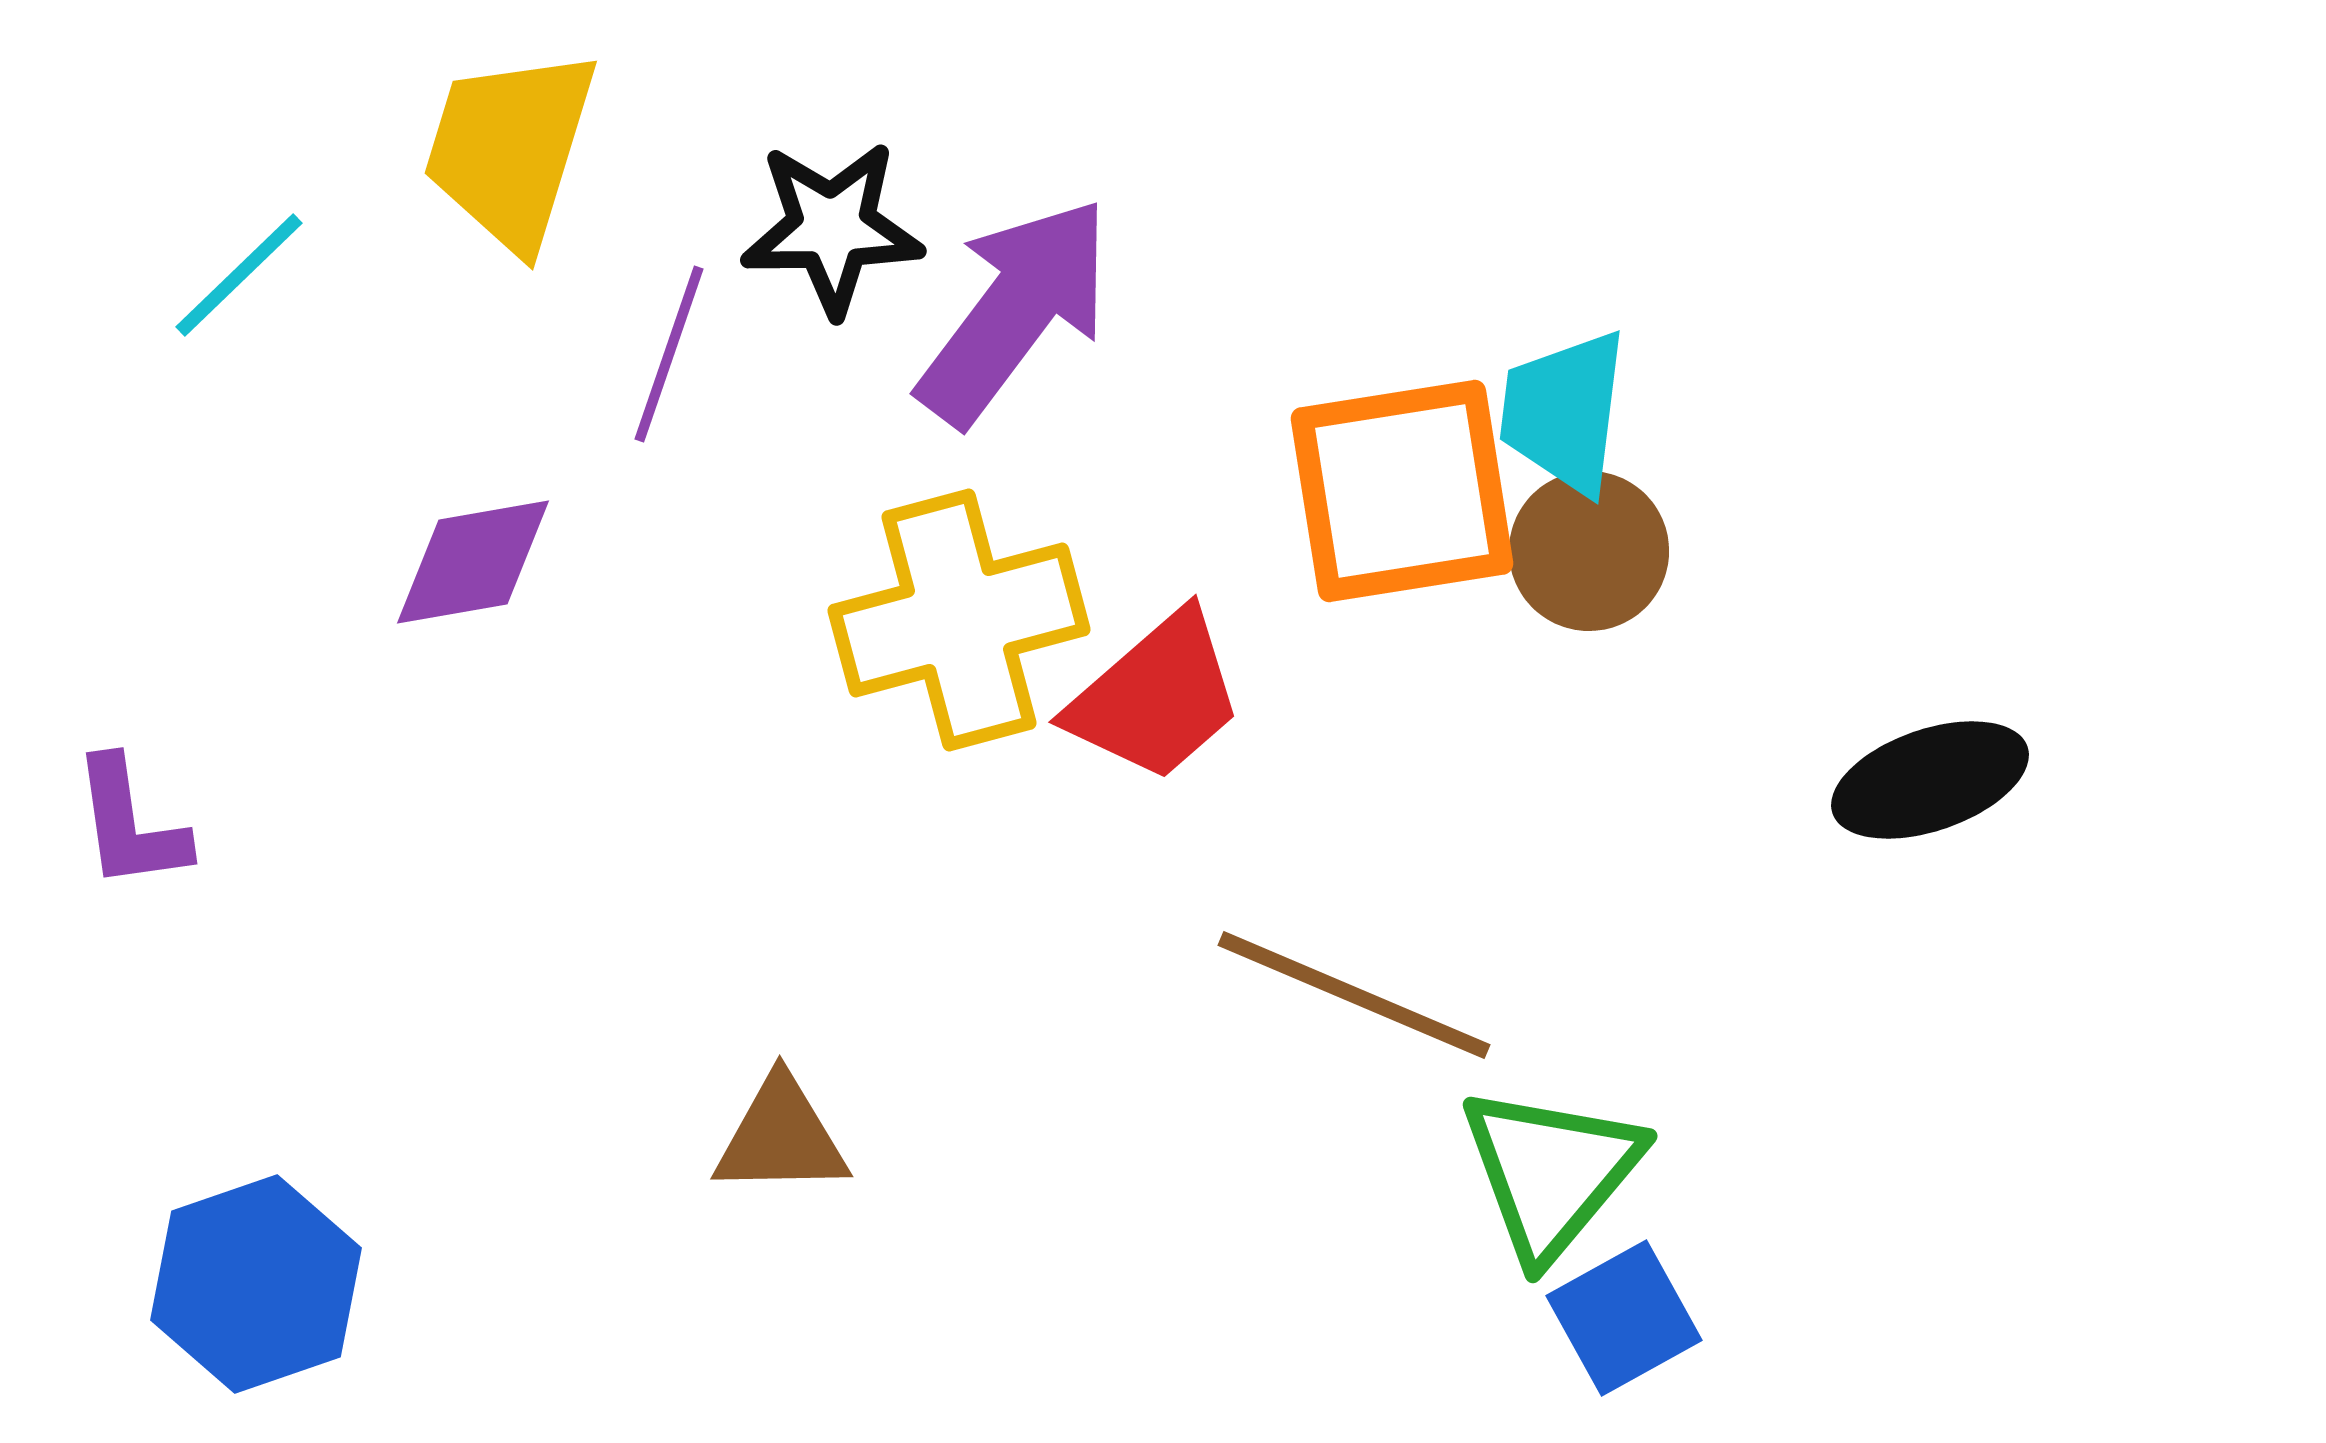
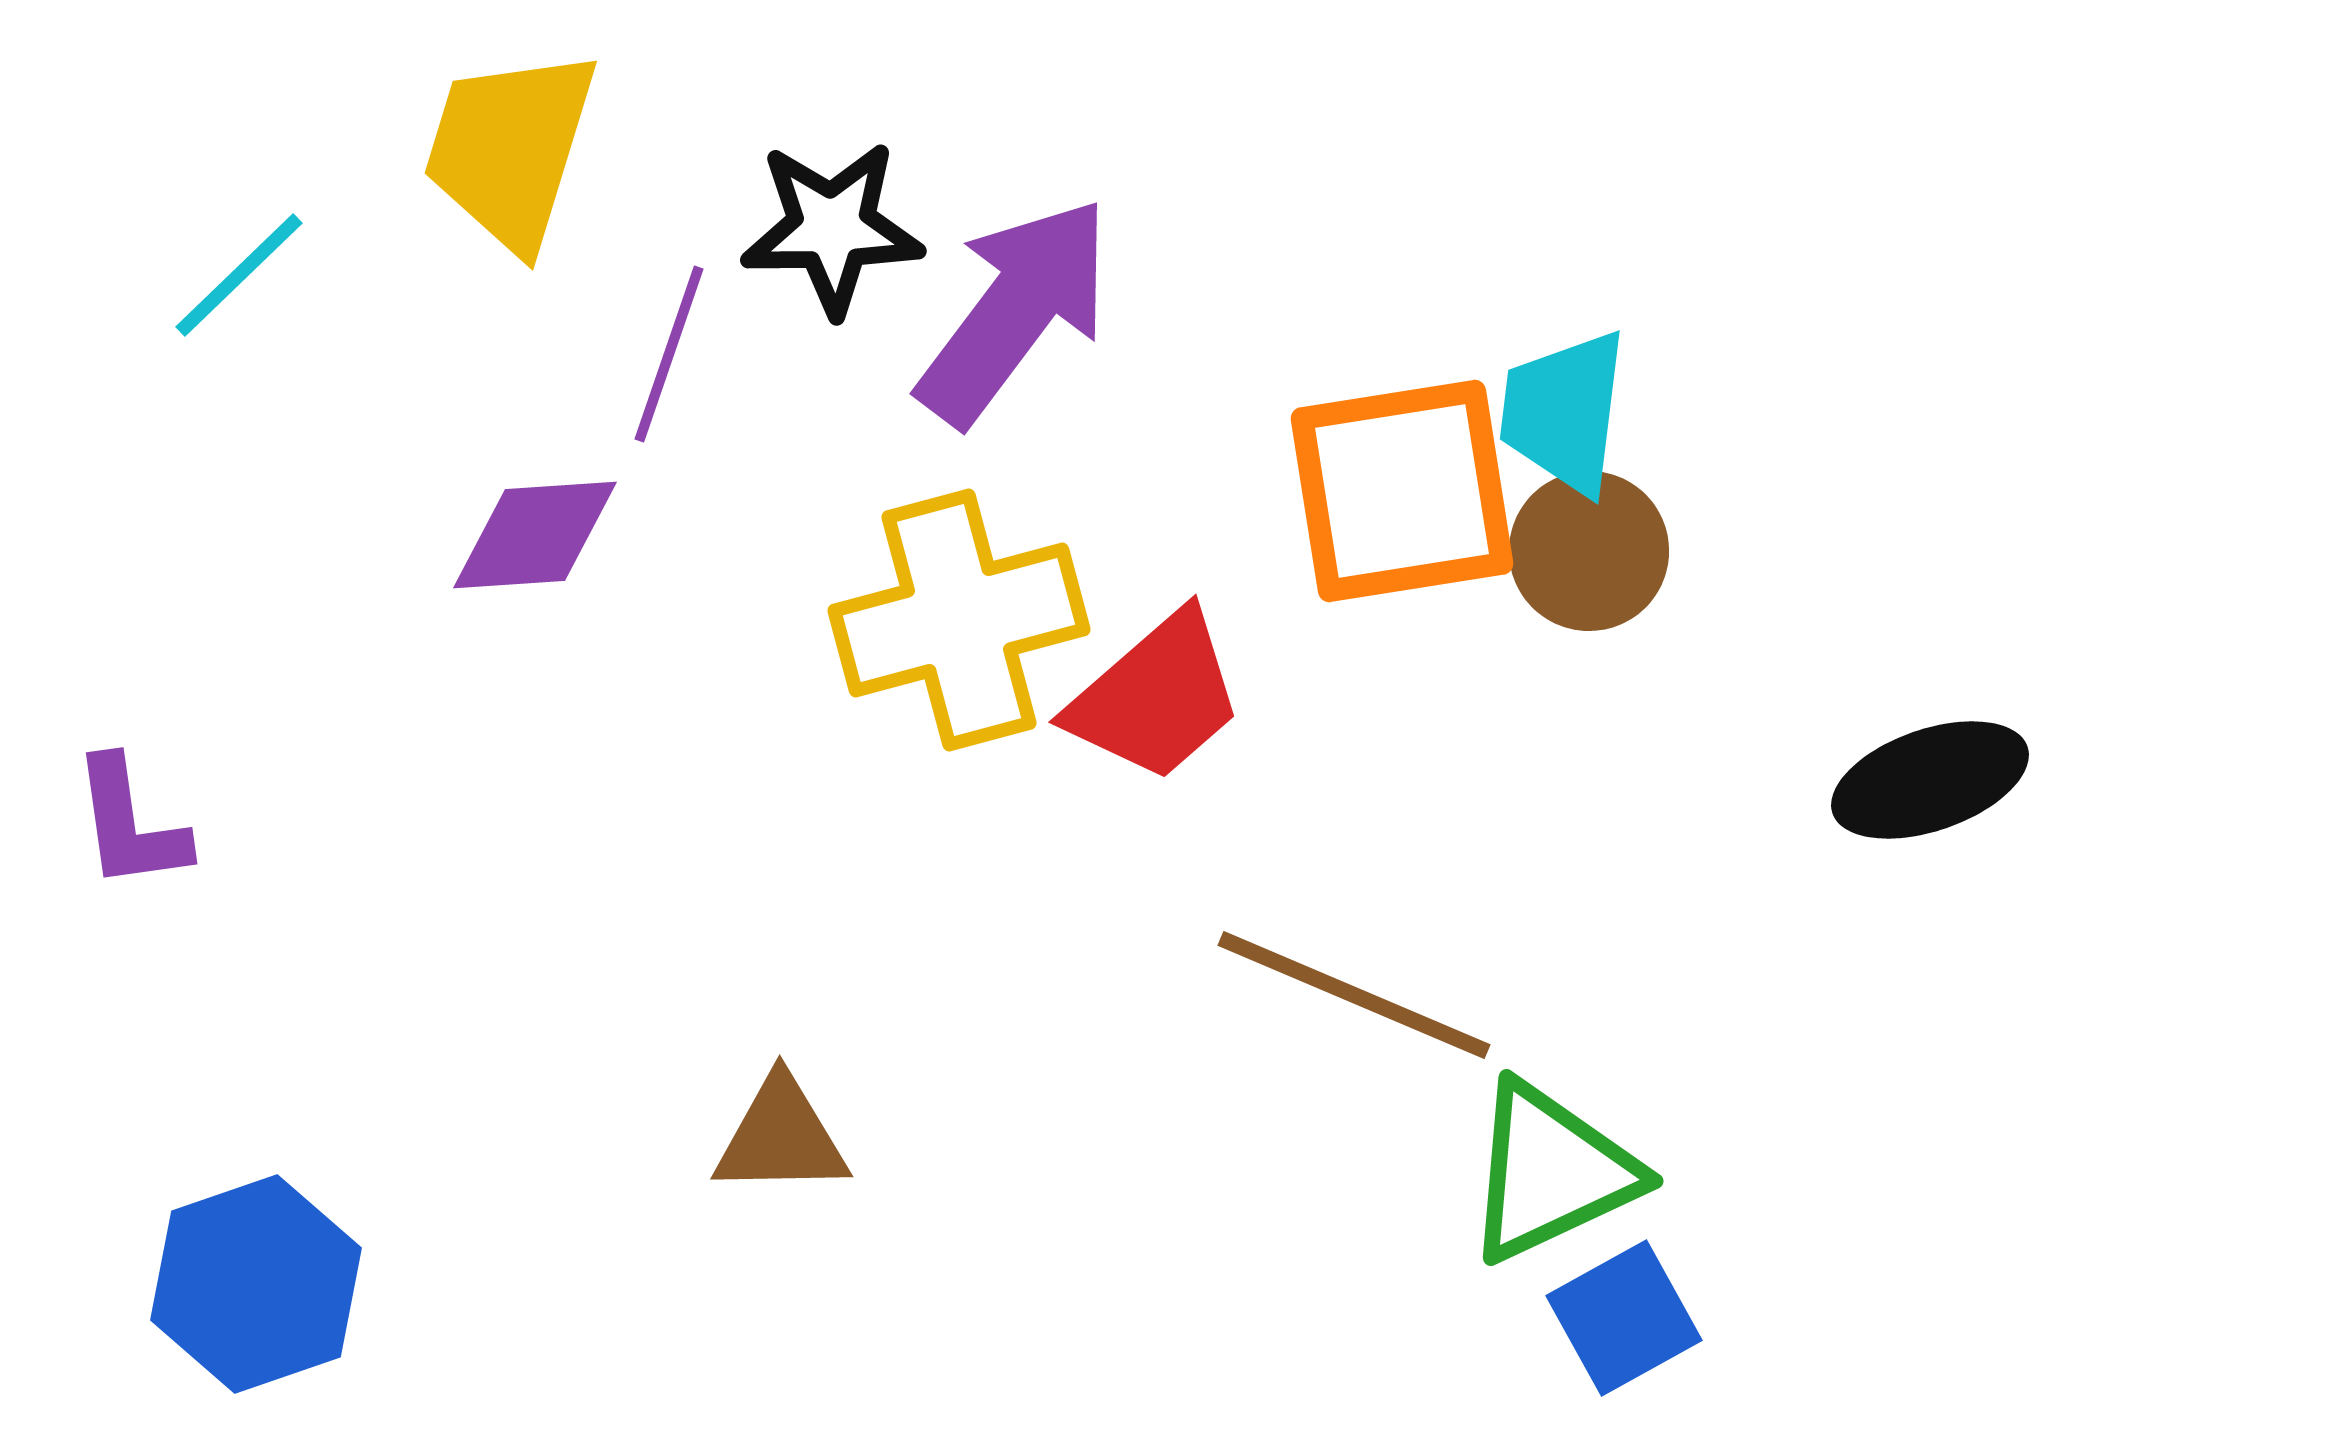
purple diamond: moved 62 px right, 27 px up; rotated 6 degrees clockwise
green triangle: rotated 25 degrees clockwise
